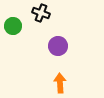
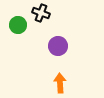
green circle: moved 5 px right, 1 px up
